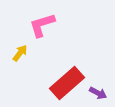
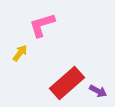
purple arrow: moved 2 px up
